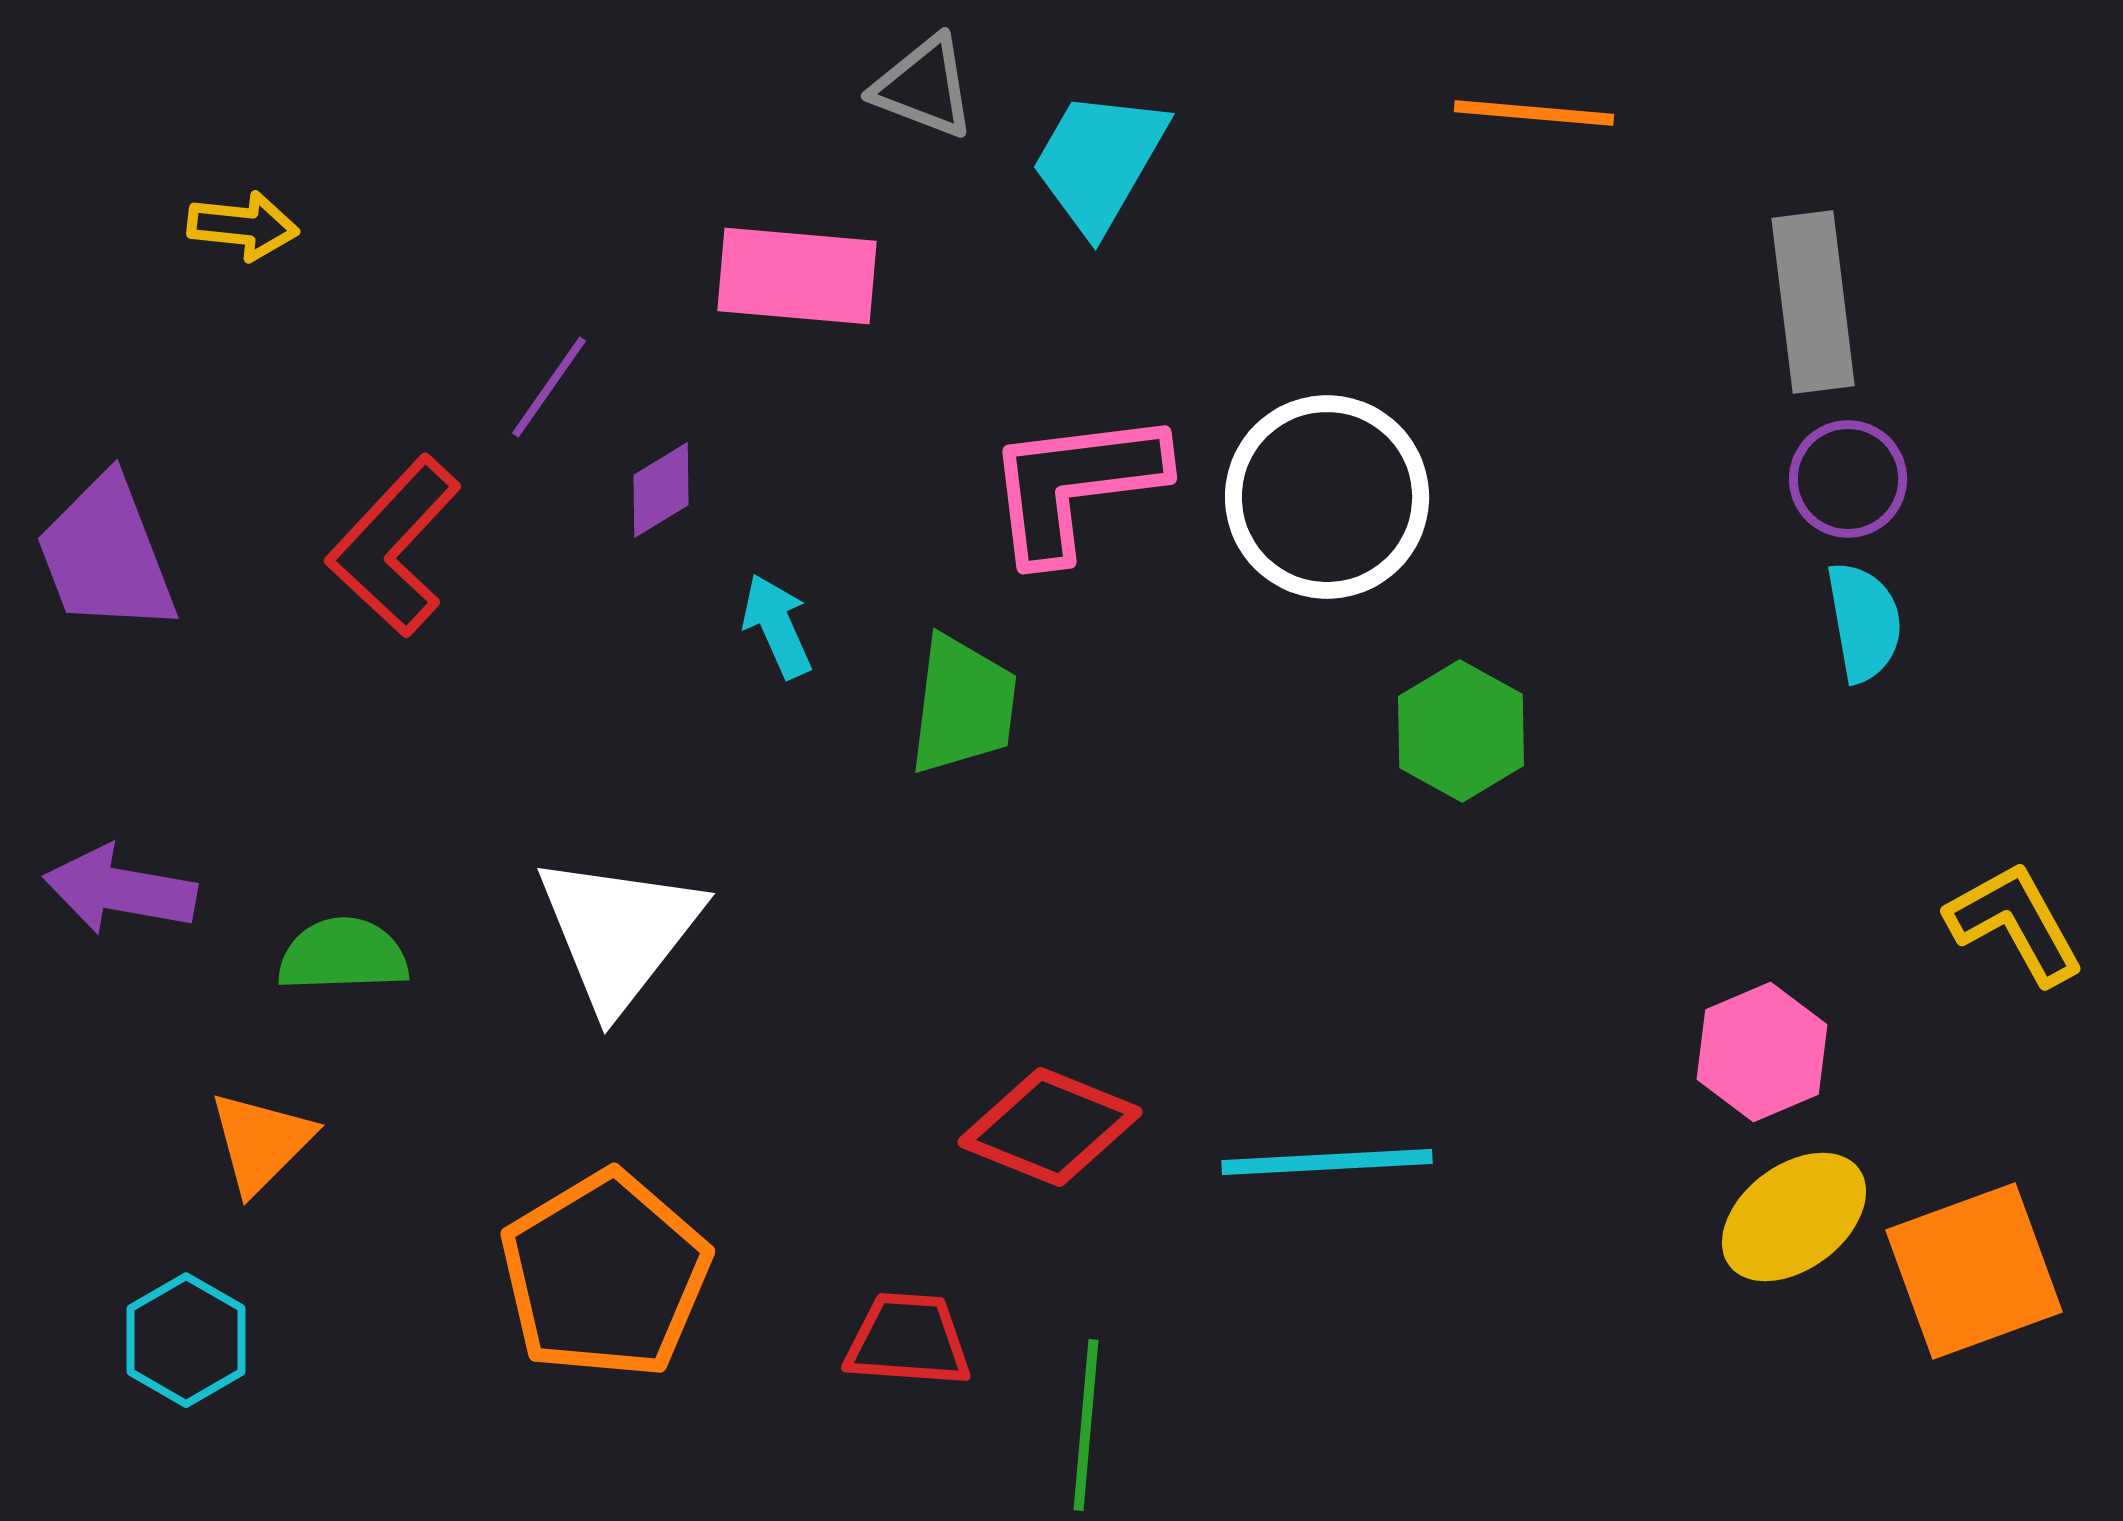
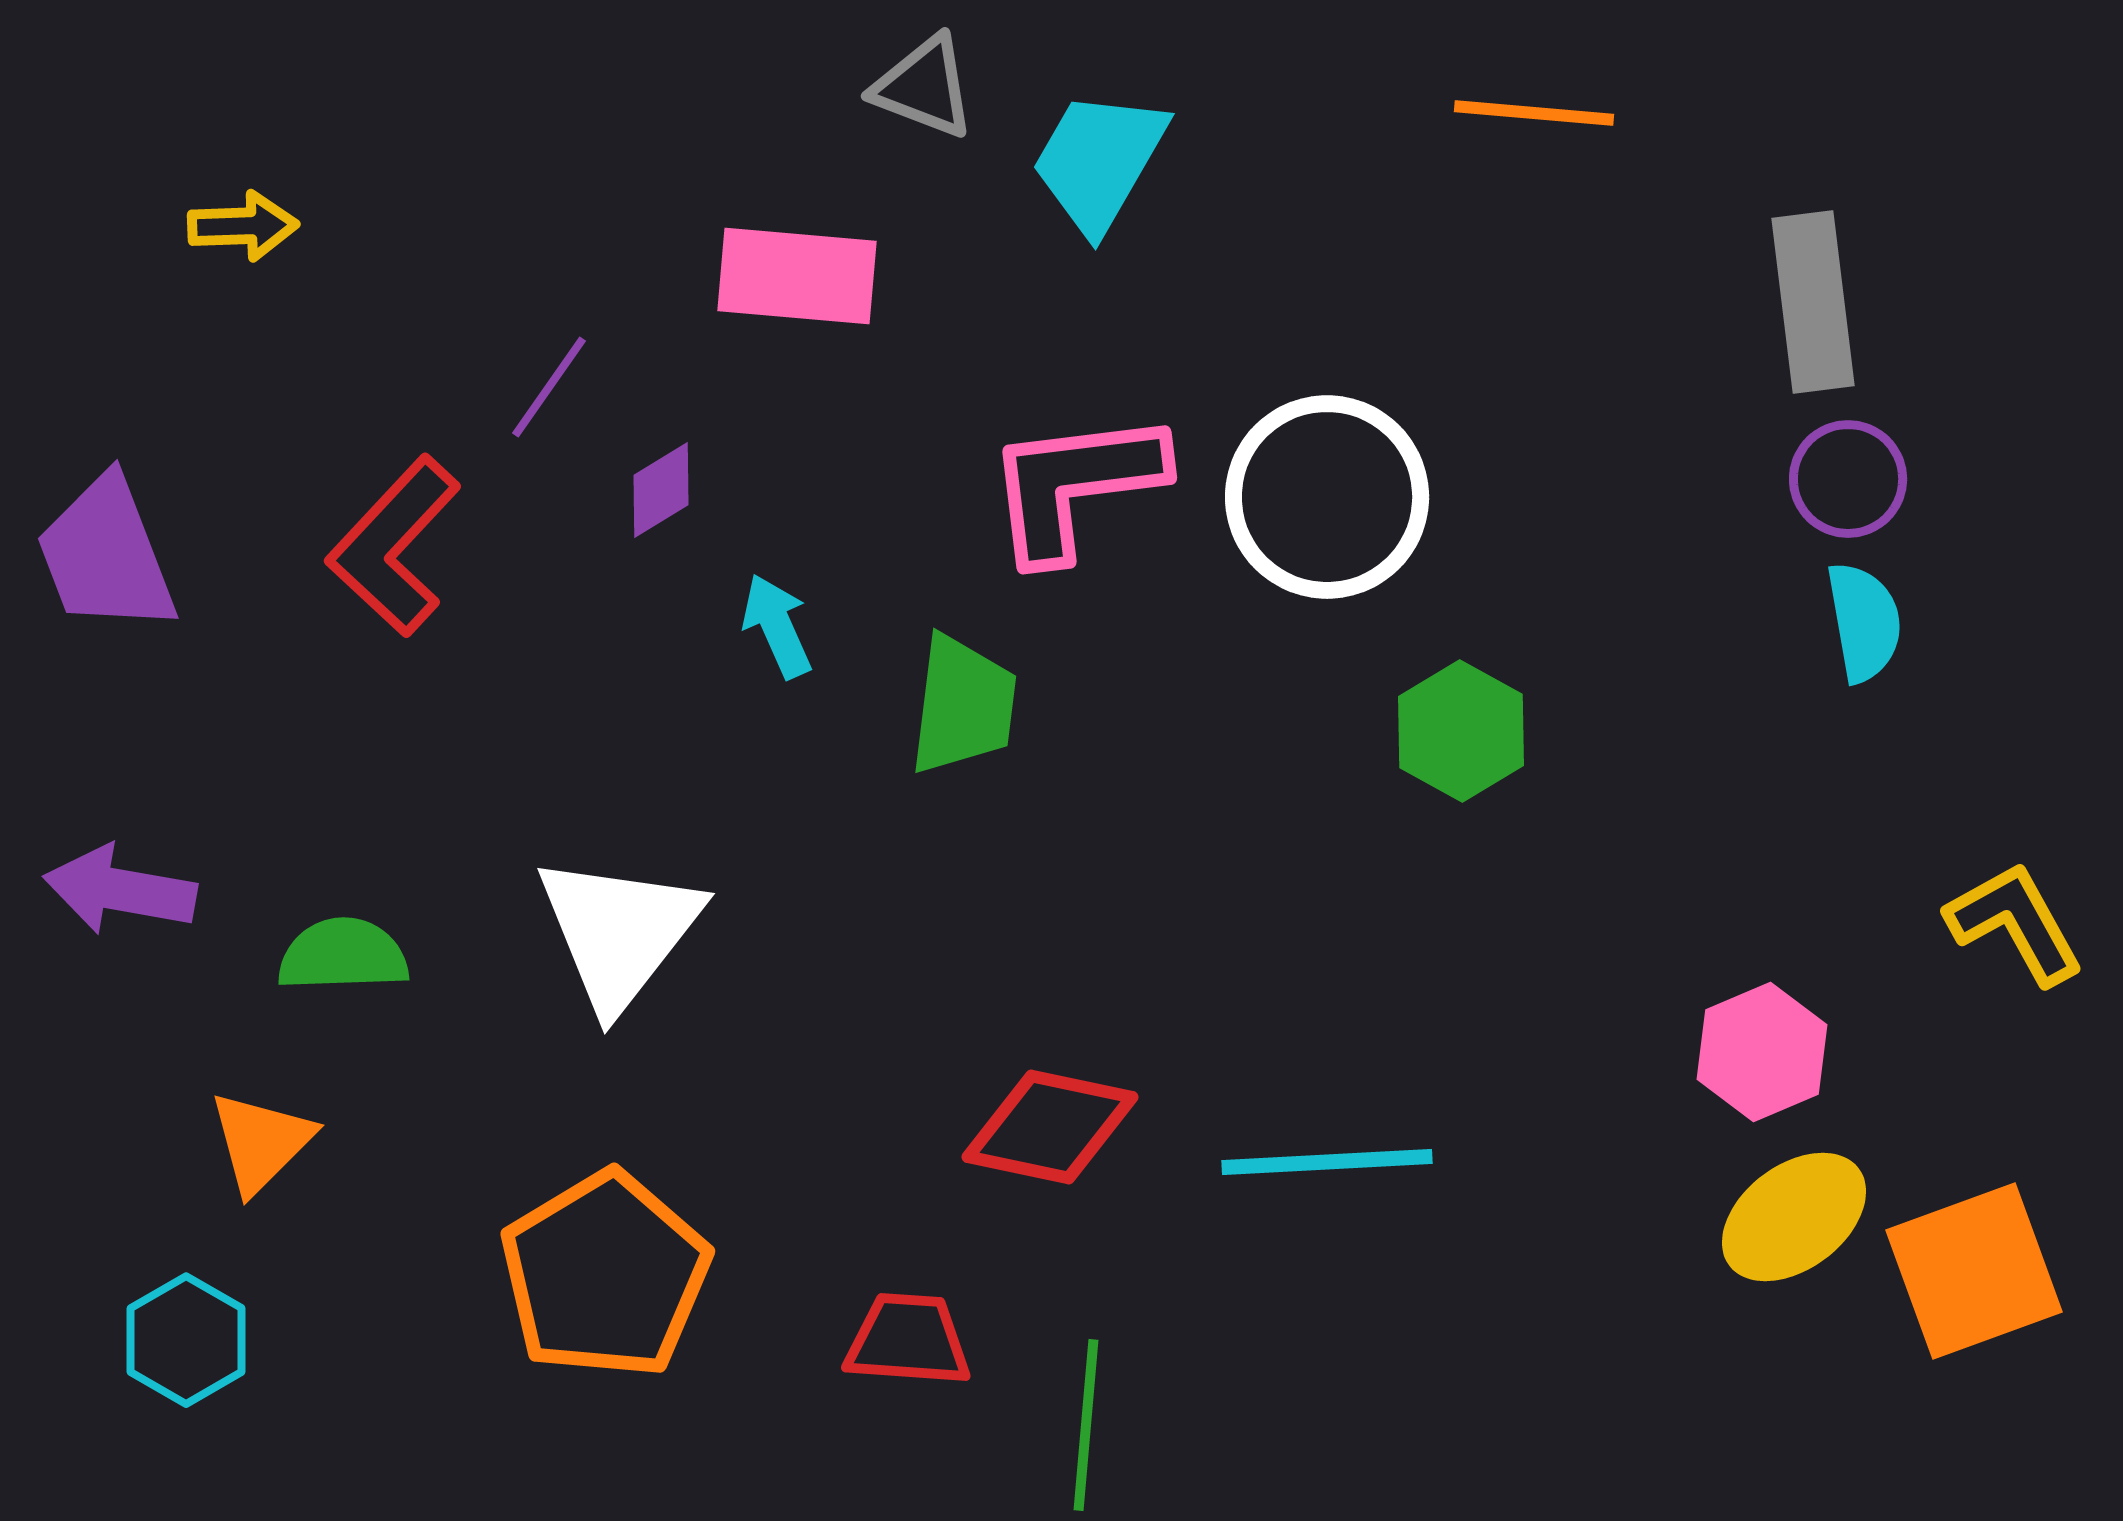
yellow arrow: rotated 8 degrees counterclockwise
red diamond: rotated 10 degrees counterclockwise
